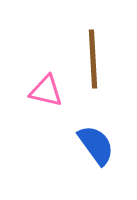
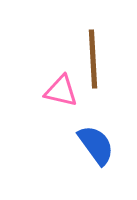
pink triangle: moved 15 px right
